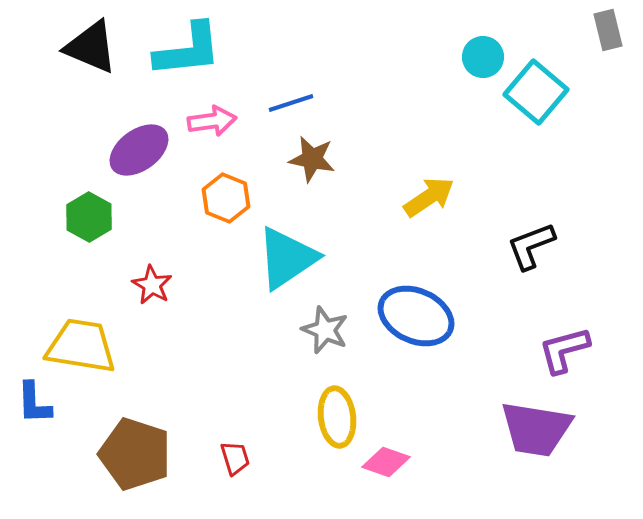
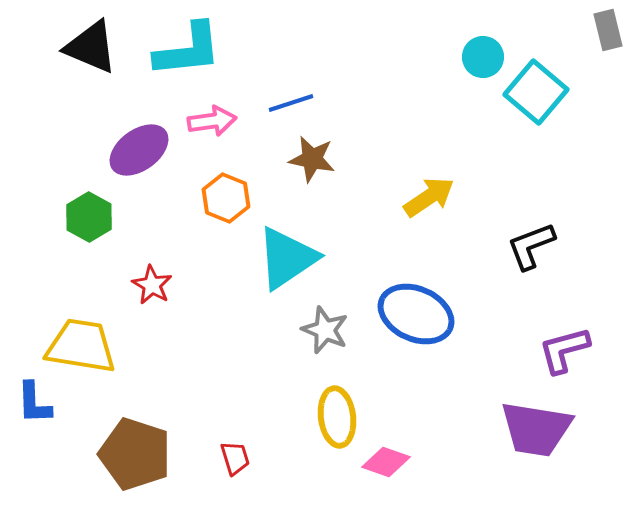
blue ellipse: moved 2 px up
